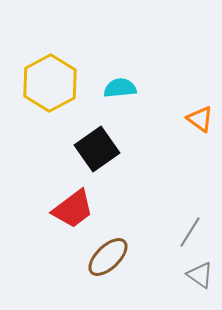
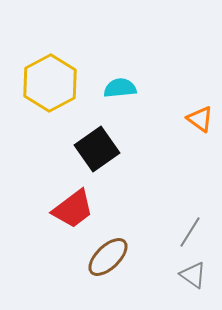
gray triangle: moved 7 px left
